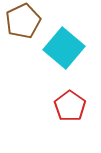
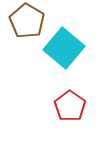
brown pentagon: moved 4 px right; rotated 16 degrees counterclockwise
